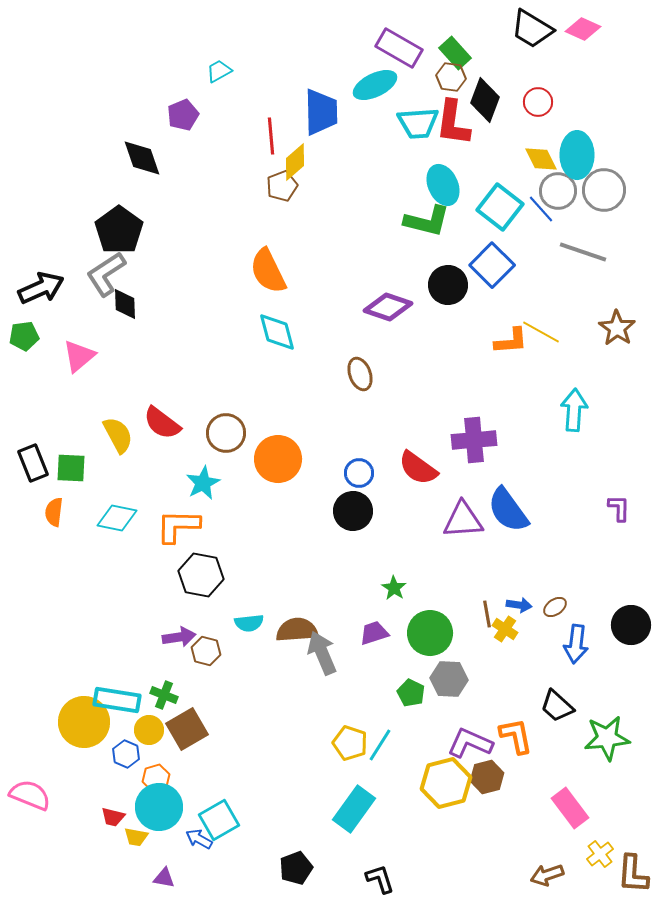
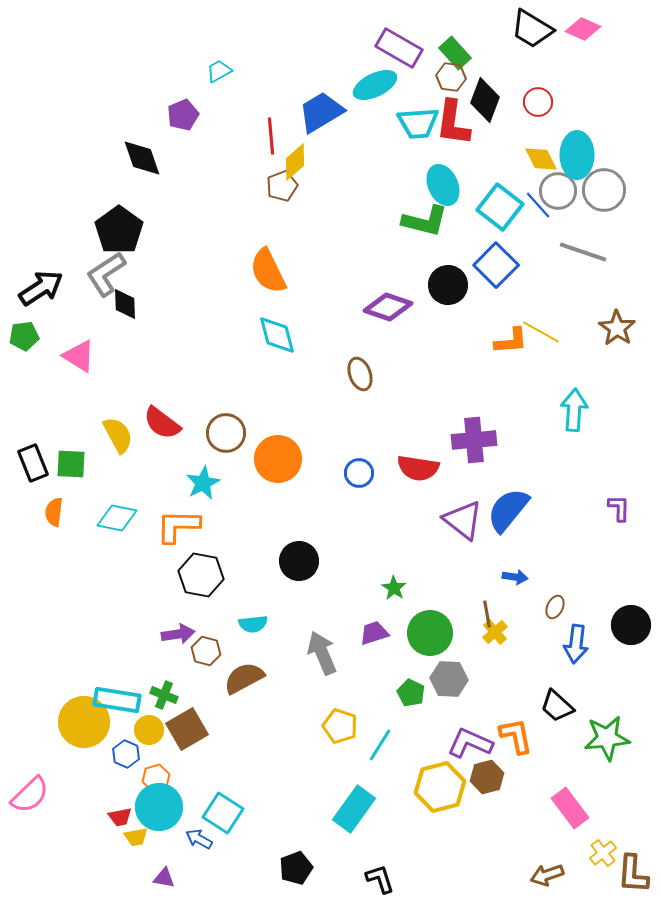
blue trapezoid at (321, 112): rotated 120 degrees counterclockwise
blue line at (541, 209): moved 3 px left, 4 px up
green L-shape at (427, 221): moved 2 px left
blue square at (492, 265): moved 4 px right
black arrow at (41, 288): rotated 9 degrees counterclockwise
cyan diamond at (277, 332): moved 3 px down
pink triangle at (79, 356): rotated 48 degrees counterclockwise
green square at (71, 468): moved 4 px up
red semicircle at (418, 468): rotated 27 degrees counterclockwise
blue semicircle at (508, 510): rotated 75 degrees clockwise
black circle at (353, 511): moved 54 px left, 50 px down
purple triangle at (463, 520): rotated 42 degrees clockwise
blue arrow at (519, 605): moved 4 px left, 28 px up
brown ellipse at (555, 607): rotated 30 degrees counterclockwise
cyan semicircle at (249, 623): moved 4 px right, 1 px down
yellow cross at (505, 629): moved 10 px left, 3 px down; rotated 15 degrees clockwise
brown semicircle at (297, 630): moved 53 px left, 48 px down; rotated 24 degrees counterclockwise
purple arrow at (179, 637): moved 1 px left, 3 px up
yellow pentagon at (350, 743): moved 10 px left, 17 px up
yellow hexagon at (446, 783): moved 6 px left, 4 px down
pink semicircle at (30, 795): rotated 114 degrees clockwise
red trapezoid at (113, 817): moved 7 px right; rotated 25 degrees counterclockwise
cyan square at (219, 820): moved 4 px right, 7 px up; rotated 27 degrees counterclockwise
yellow trapezoid at (136, 837): rotated 20 degrees counterclockwise
yellow cross at (600, 854): moved 3 px right, 1 px up
